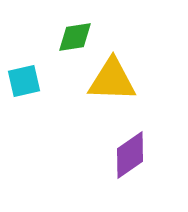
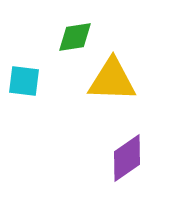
cyan square: rotated 20 degrees clockwise
purple diamond: moved 3 px left, 3 px down
